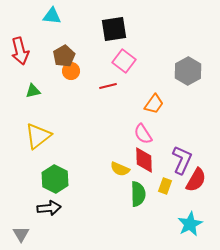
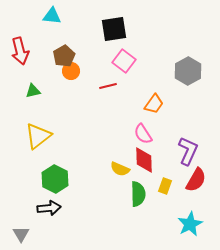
purple L-shape: moved 6 px right, 9 px up
